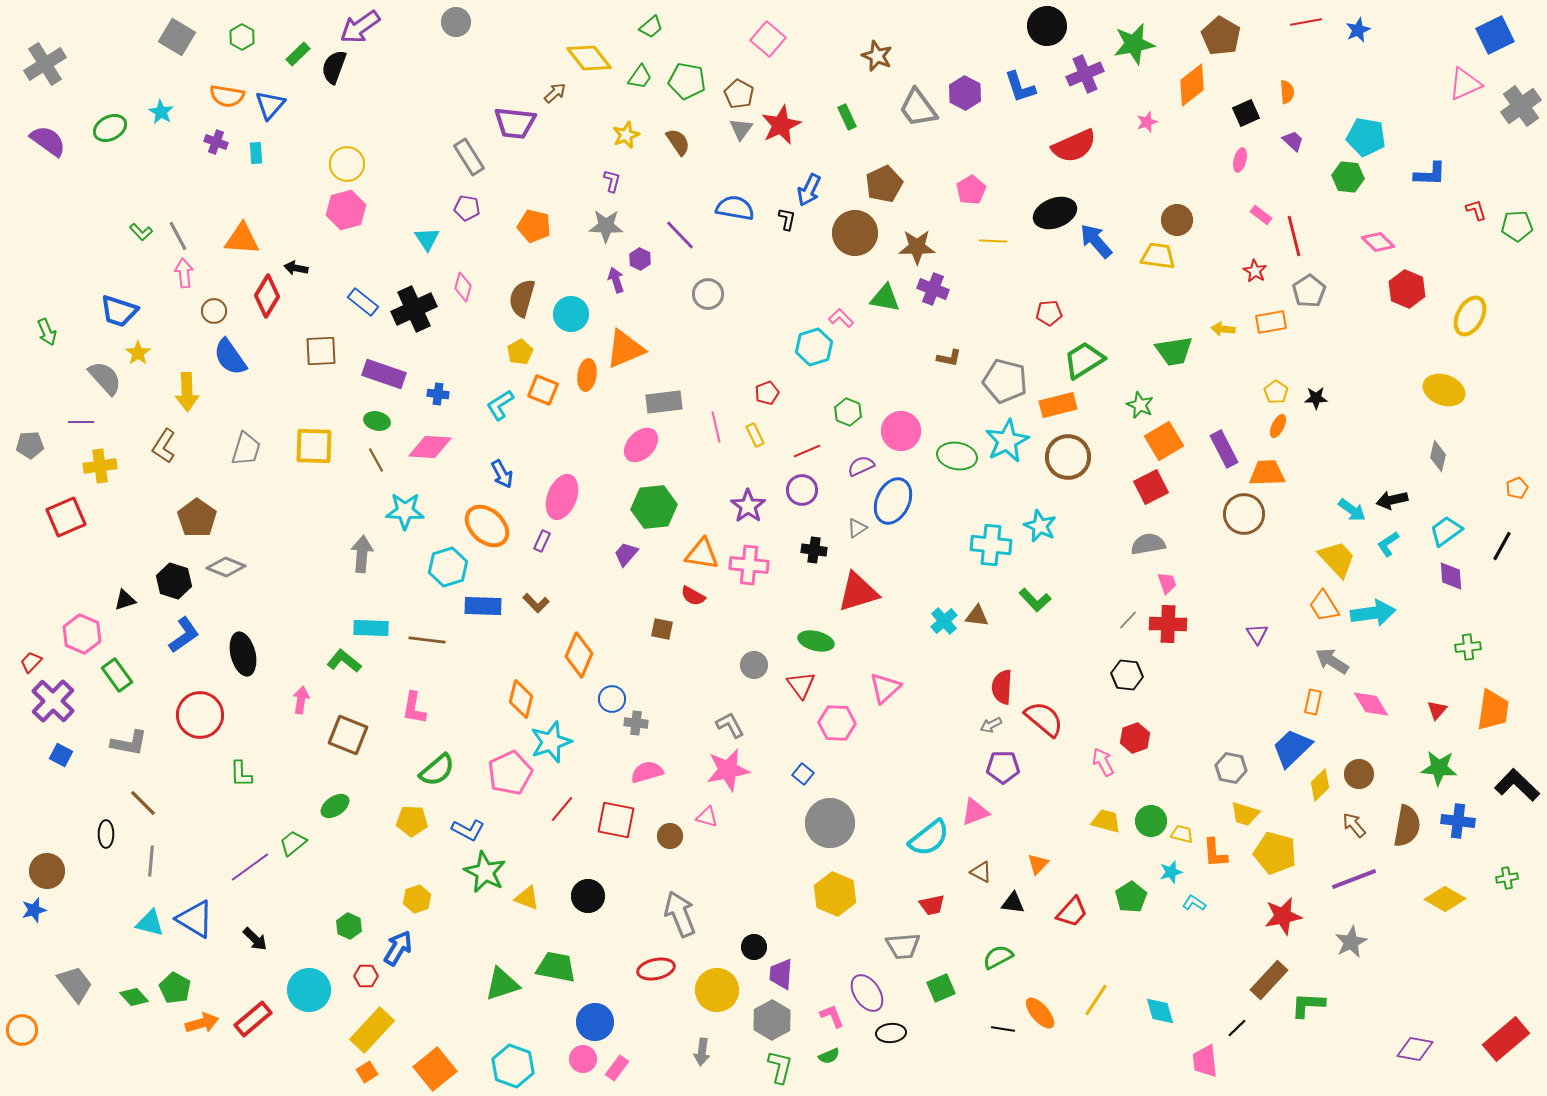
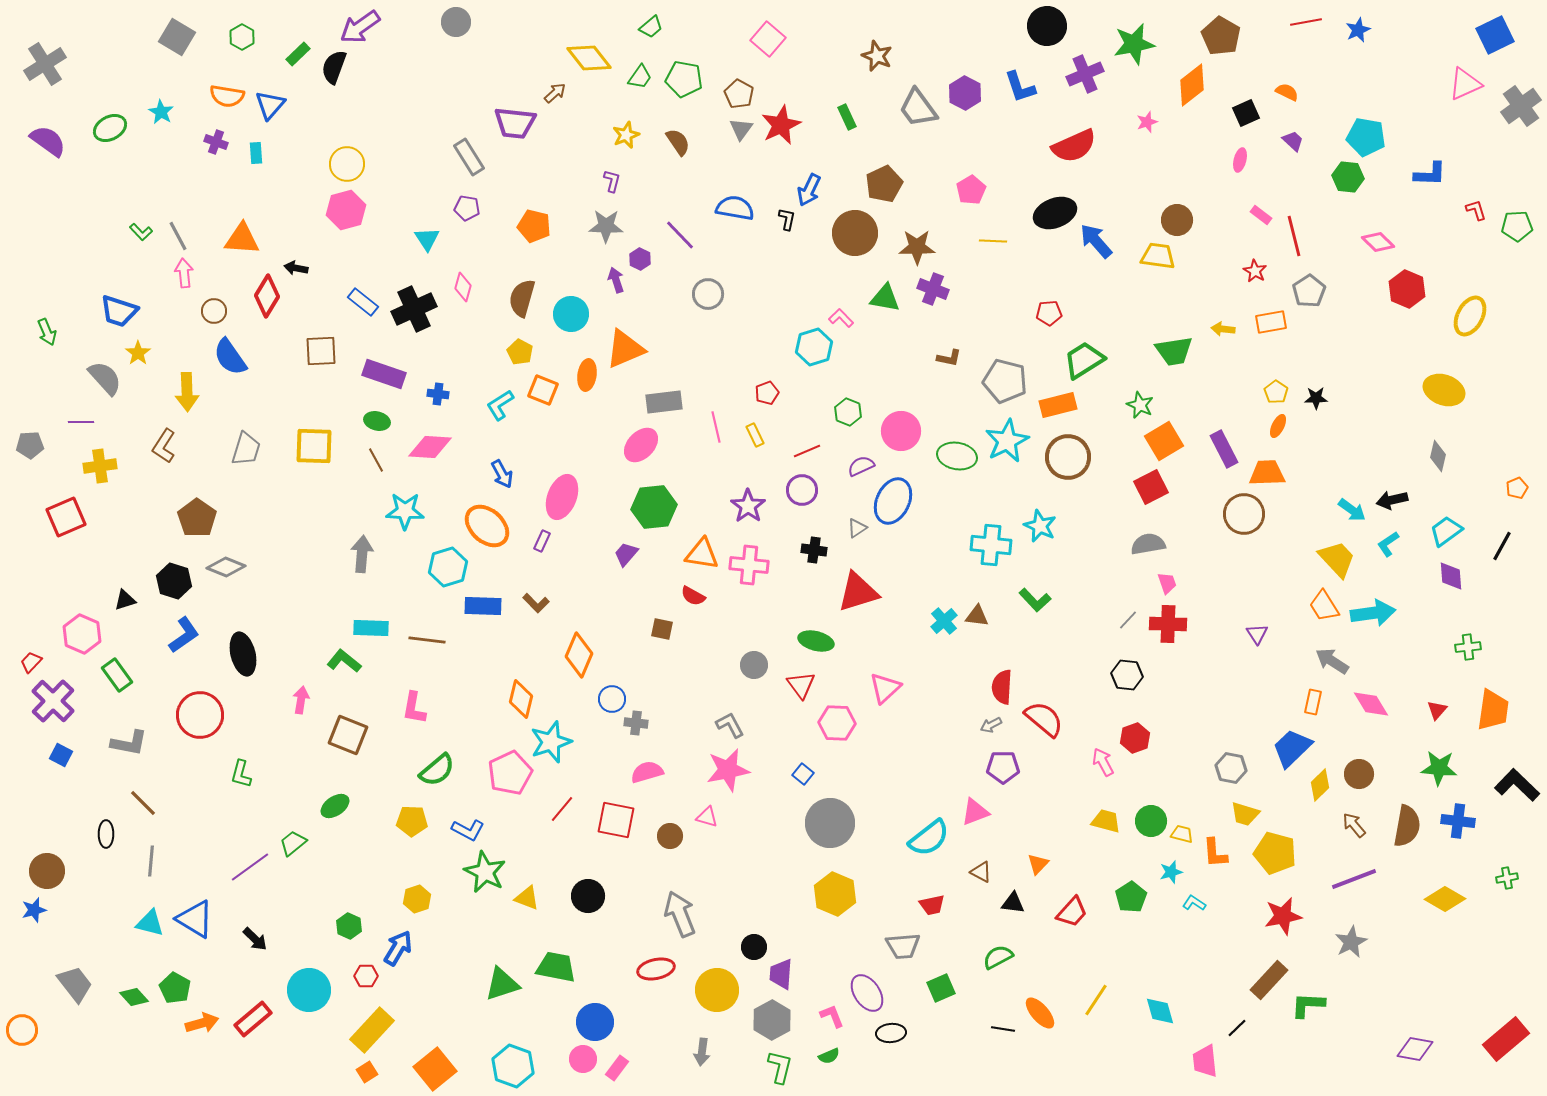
green pentagon at (687, 81): moved 3 px left, 2 px up
orange semicircle at (1287, 92): rotated 60 degrees counterclockwise
yellow pentagon at (520, 352): rotated 15 degrees counterclockwise
green L-shape at (241, 774): rotated 16 degrees clockwise
